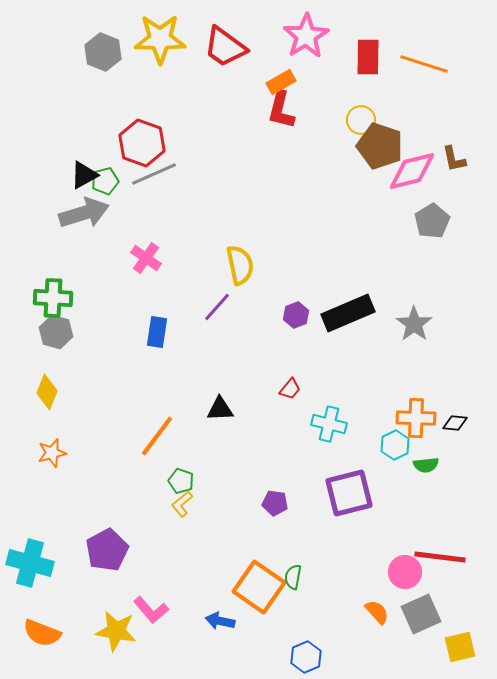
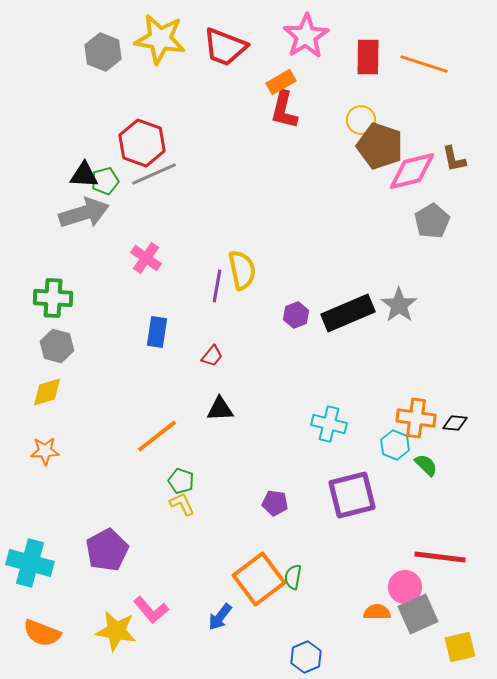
yellow star at (160, 39): rotated 9 degrees clockwise
red trapezoid at (225, 47): rotated 15 degrees counterclockwise
red L-shape at (281, 110): moved 3 px right
black triangle at (84, 175): rotated 32 degrees clockwise
yellow semicircle at (240, 265): moved 2 px right, 5 px down
purple line at (217, 307): moved 21 px up; rotated 32 degrees counterclockwise
gray star at (414, 324): moved 15 px left, 19 px up
gray hexagon at (56, 332): moved 1 px right, 14 px down
red trapezoid at (290, 389): moved 78 px left, 33 px up
yellow diamond at (47, 392): rotated 52 degrees clockwise
orange cross at (416, 418): rotated 6 degrees clockwise
orange line at (157, 436): rotated 15 degrees clockwise
cyan hexagon at (395, 445): rotated 12 degrees counterclockwise
orange star at (52, 453): moved 7 px left, 2 px up; rotated 12 degrees clockwise
green semicircle at (426, 465): rotated 130 degrees counterclockwise
purple square at (349, 493): moved 3 px right, 2 px down
yellow L-shape at (182, 504): rotated 104 degrees clockwise
pink circle at (405, 572): moved 15 px down
orange square at (259, 587): moved 8 px up; rotated 18 degrees clockwise
orange semicircle at (377, 612): rotated 48 degrees counterclockwise
gray square at (421, 614): moved 3 px left
blue arrow at (220, 621): moved 4 px up; rotated 64 degrees counterclockwise
